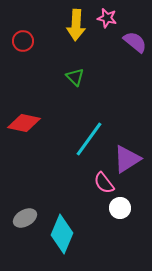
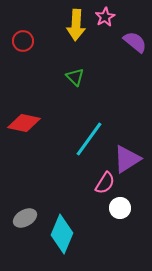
pink star: moved 2 px left, 1 px up; rotated 30 degrees clockwise
pink semicircle: moved 1 px right; rotated 110 degrees counterclockwise
